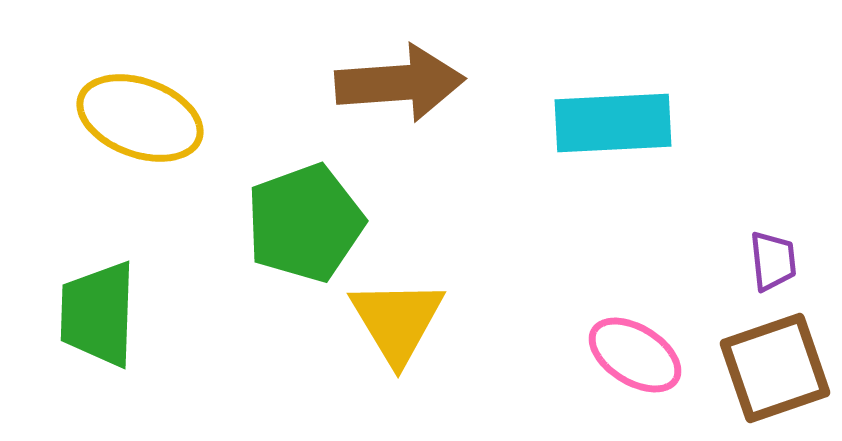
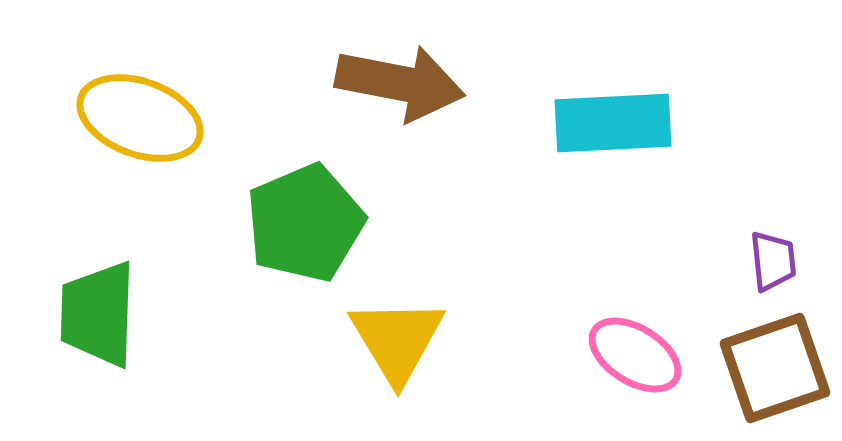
brown arrow: rotated 15 degrees clockwise
green pentagon: rotated 3 degrees counterclockwise
yellow triangle: moved 19 px down
